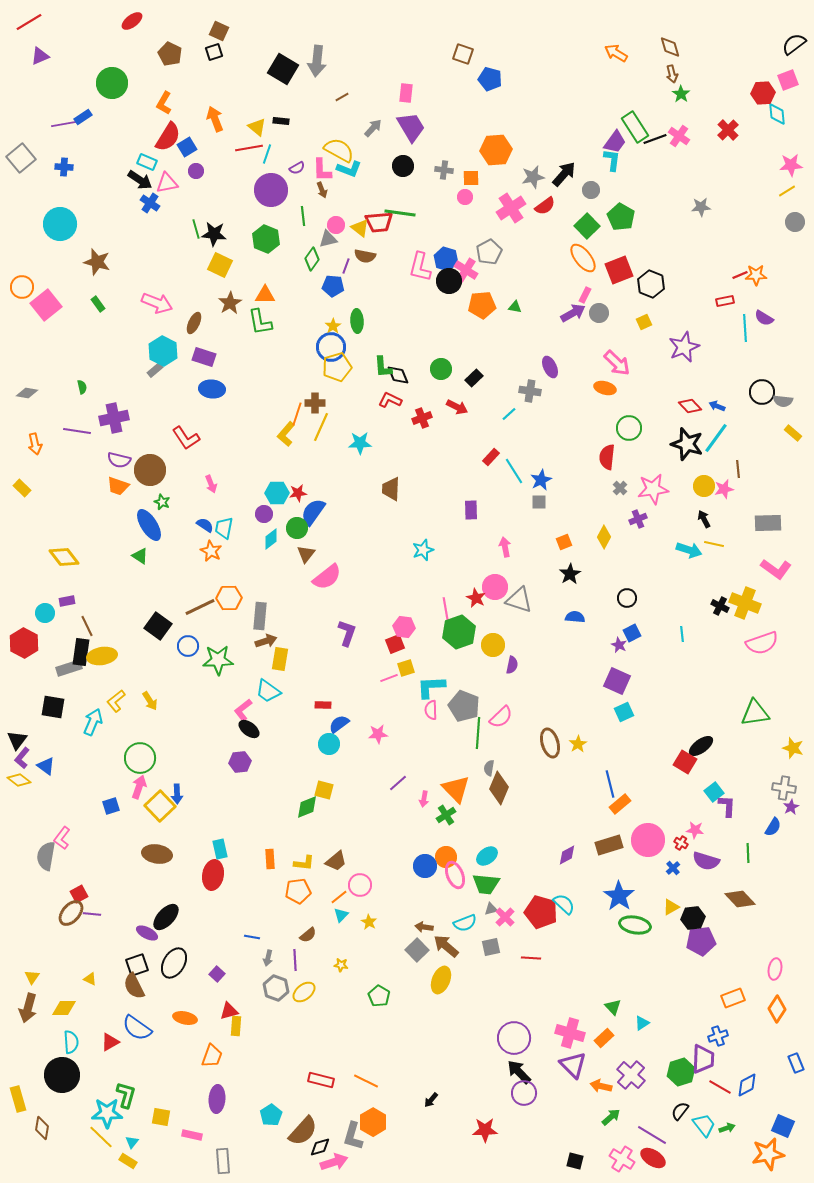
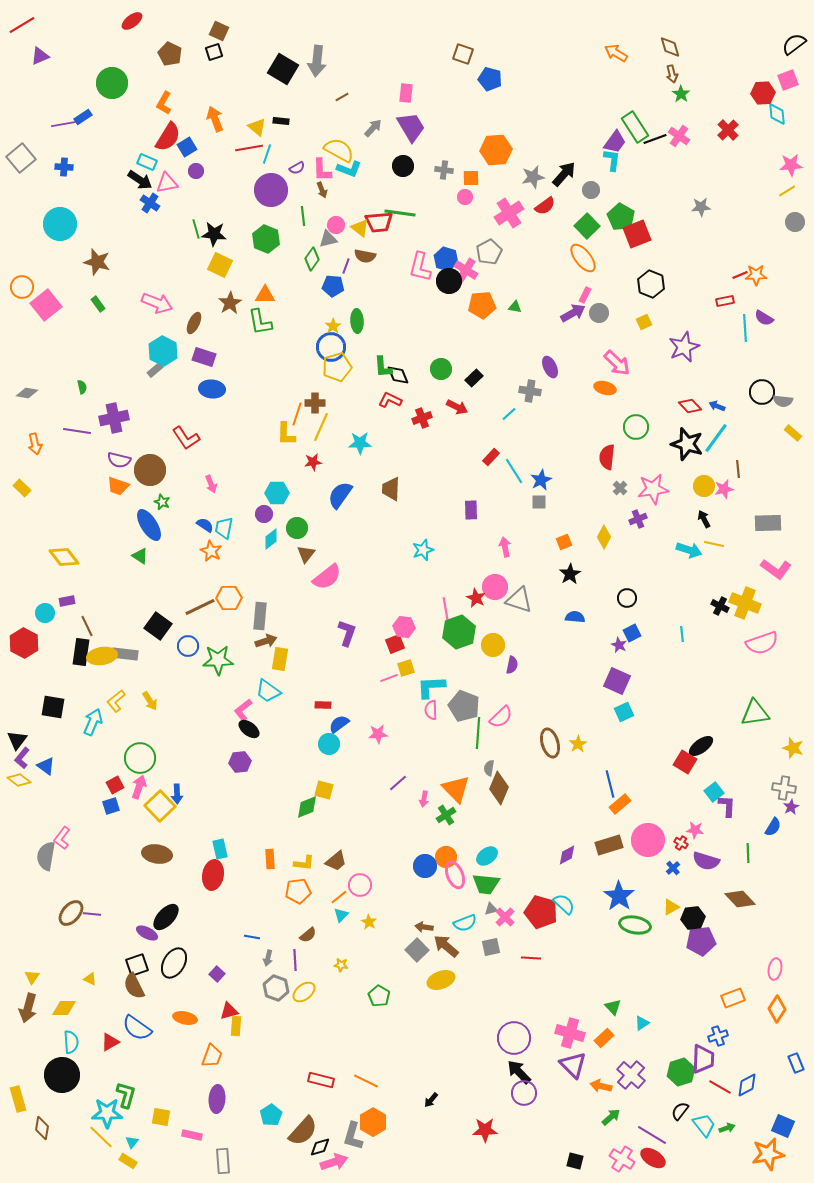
red line at (29, 22): moved 7 px left, 3 px down
pink cross at (511, 208): moved 2 px left, 5 px down
red square at (619, 270): moved 18 px right, 36 px up
green circle at (629, 428): moved 7 px right, 1 px up
yellow L-shape at (286, 434): rotated 40 degrees counterclockwise
red star at (298, 493): moved 15 px right, 31 px up
blue semicircle at (313, 512): moved 27 px right, 17 px up
gray rectangle at (69, 668): moved 56 px right, 14 px up; rotated 25 degrees clockwise
red square at (79, 894): moved 36 px right, 109 px up
yellow ellipse at (441, 980): rotated 48 degrees clockwise
